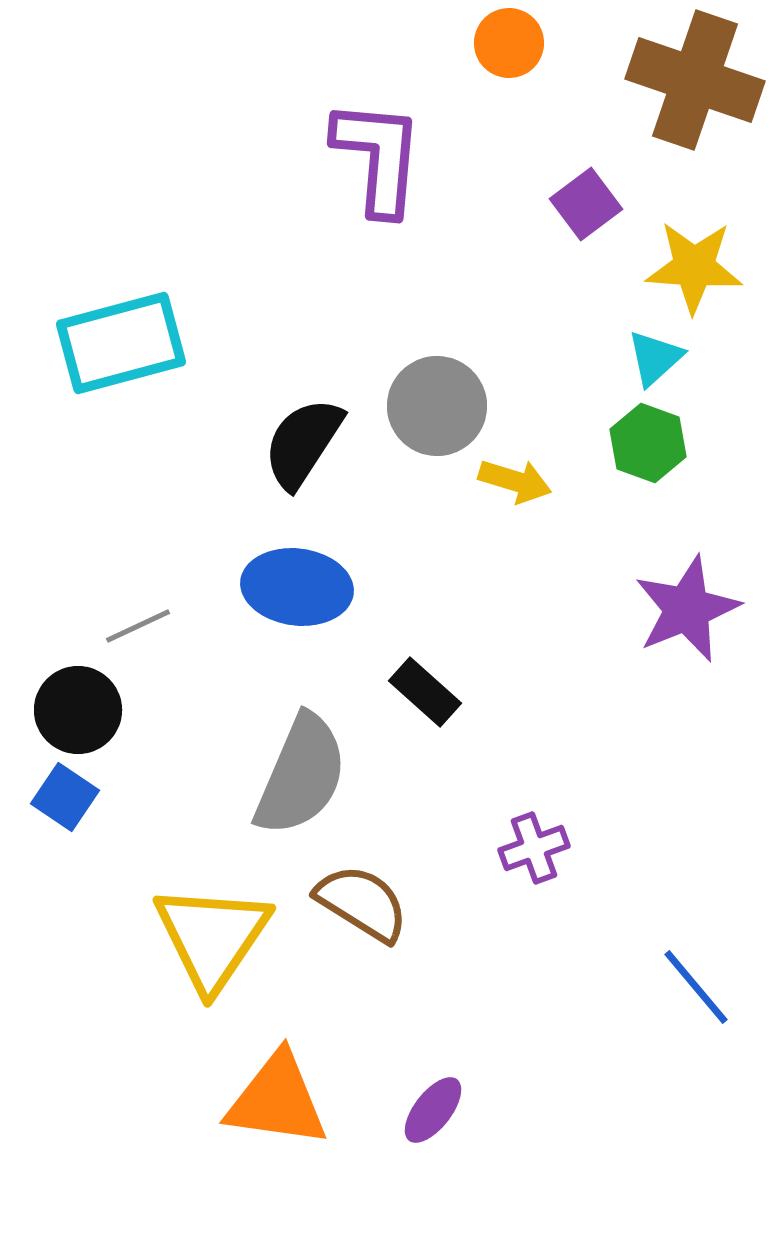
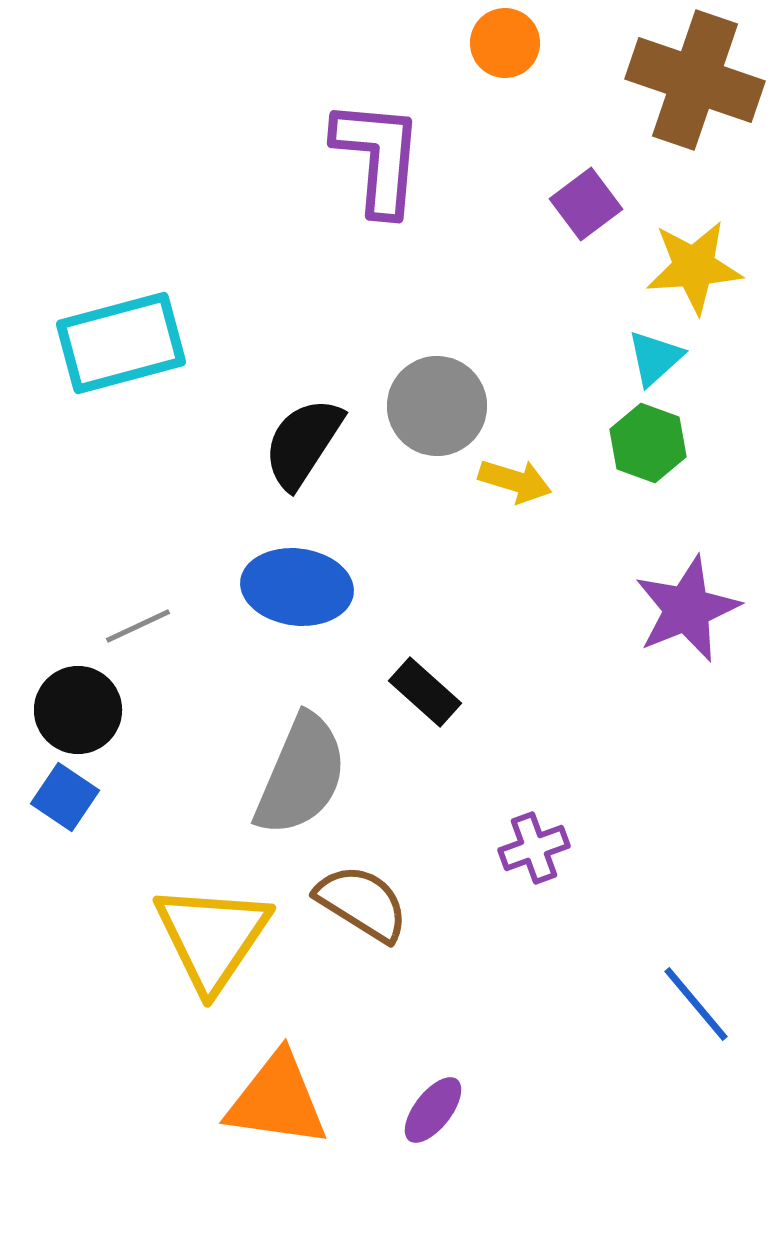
orange circle: moved 4 px left
yellow star: rotated 8 degrees counterclockwise
blue line: moved 17 px down
